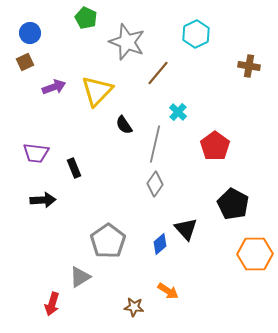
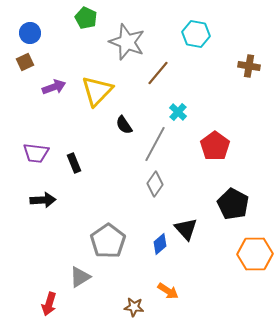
cyan hexagon: rotated 24 degrees counterclockwise
gray line: rotated 15 degrees clockwise
black rectangle: moved 5 px up
red arrow: moved 3 px left
